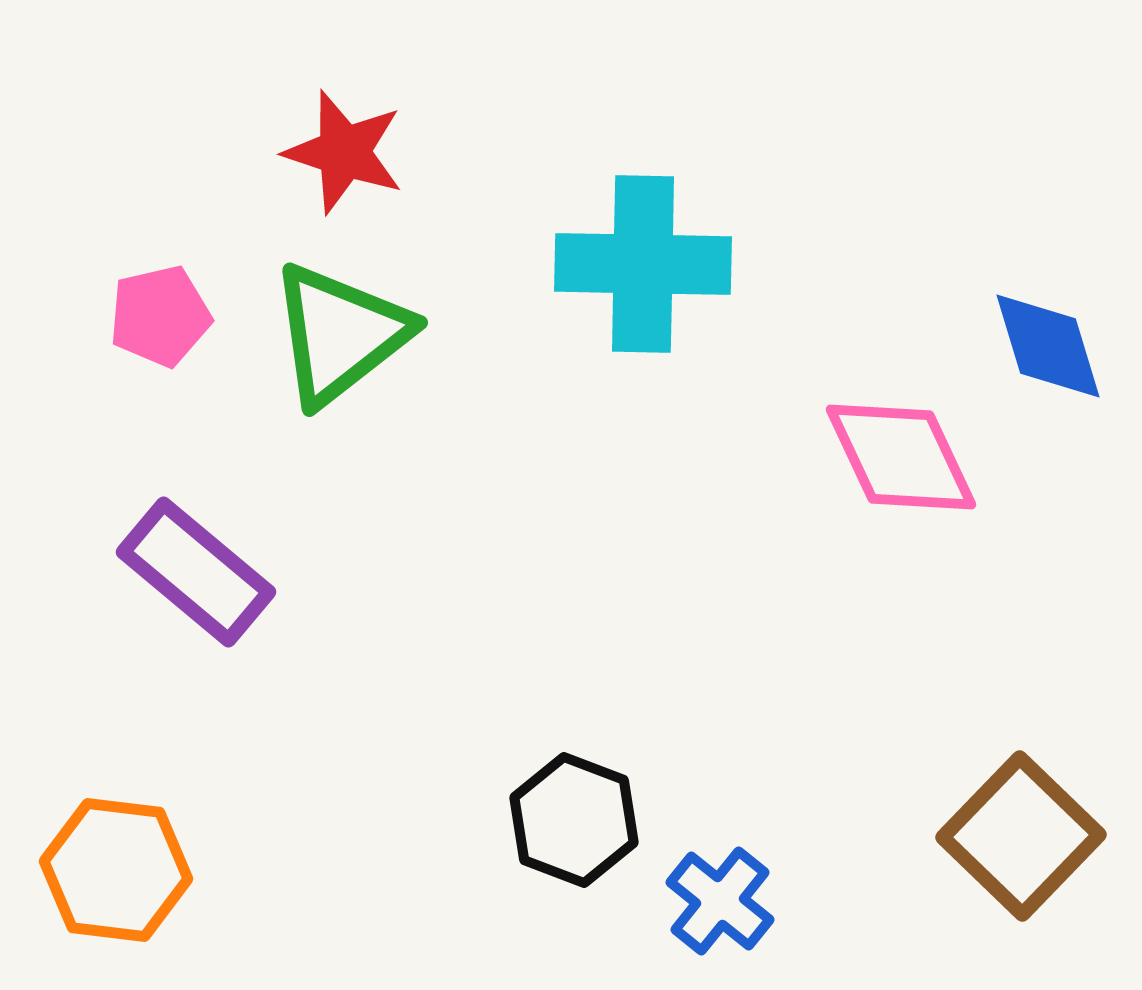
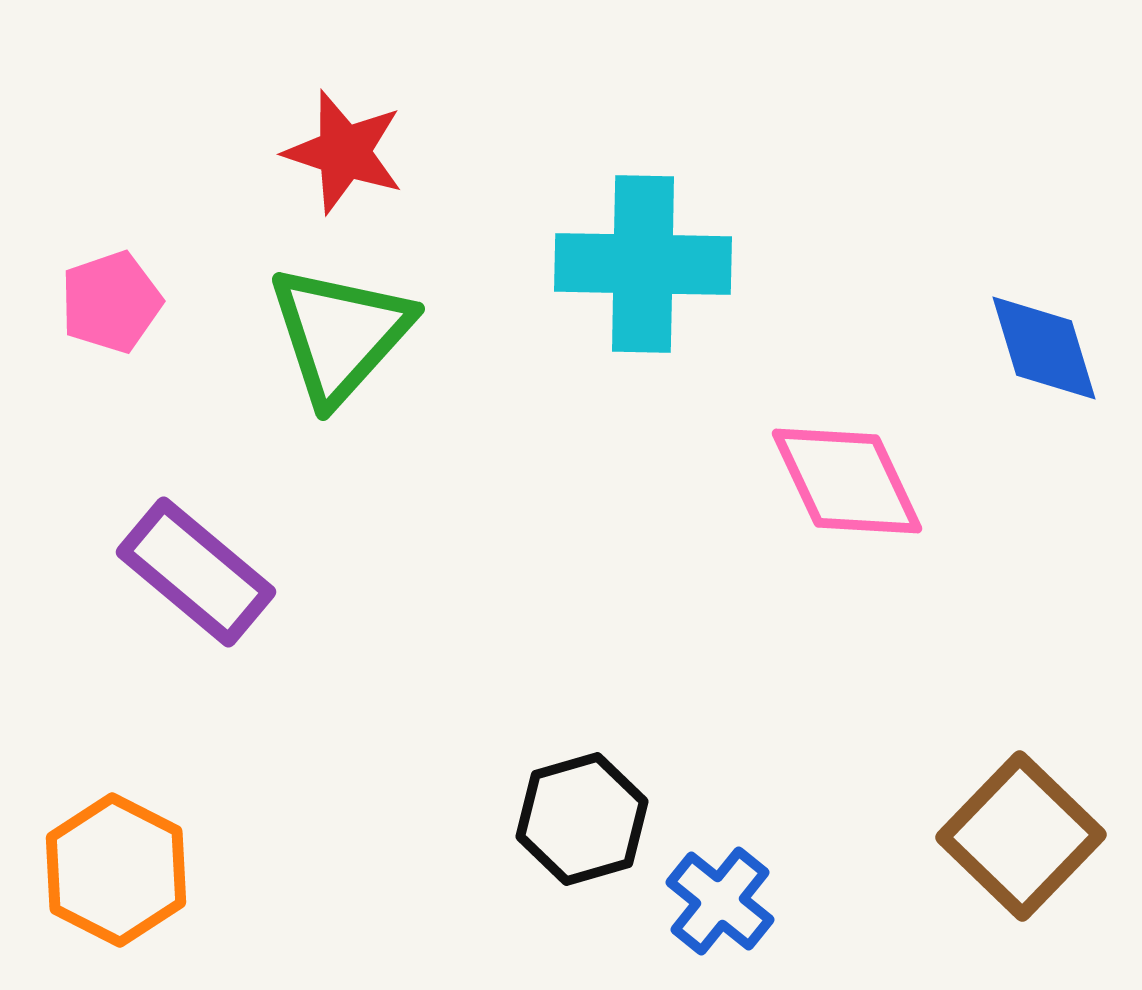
pink pentagon: moved 49 px left, 14 px up; rotated 6 degrees counterclockwise
green triangle: rotated 10 degrees counterclockwise
blue diamond: moved 4 px left, 2 px down
pink diamond: moved 54 px left, 24 px down
black hexagon: moved 8 px right, 1 px up; rotated 23 degrees clockwise
orange hexagon: rotated 20 degrees clockwise
